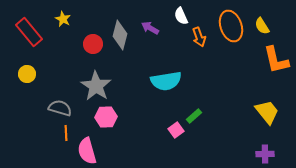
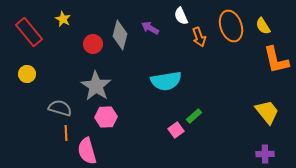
yellow semicircle: moved 1 px right
